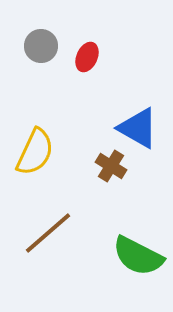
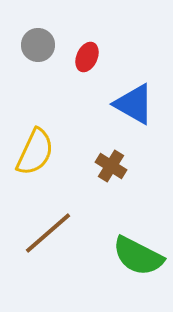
gray circle: moved 3 px left, 1 px up
blue triangle: moved 4 px left, 24 px up
